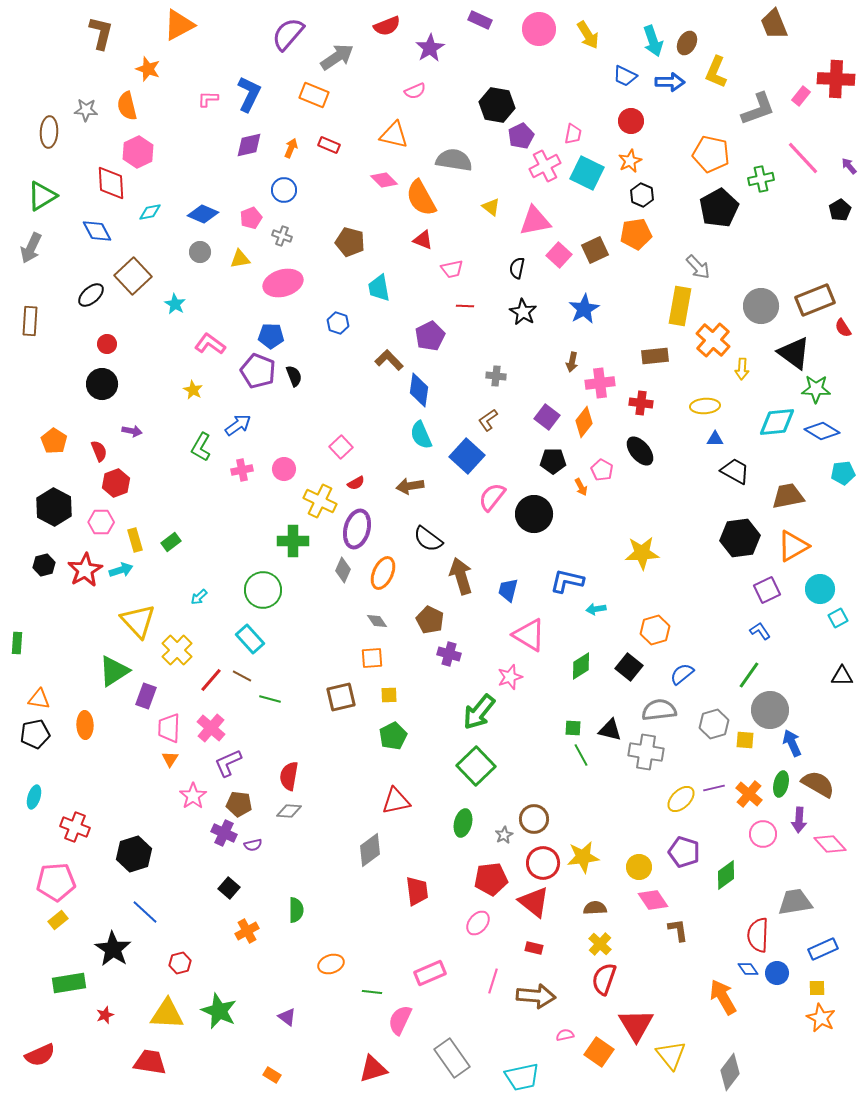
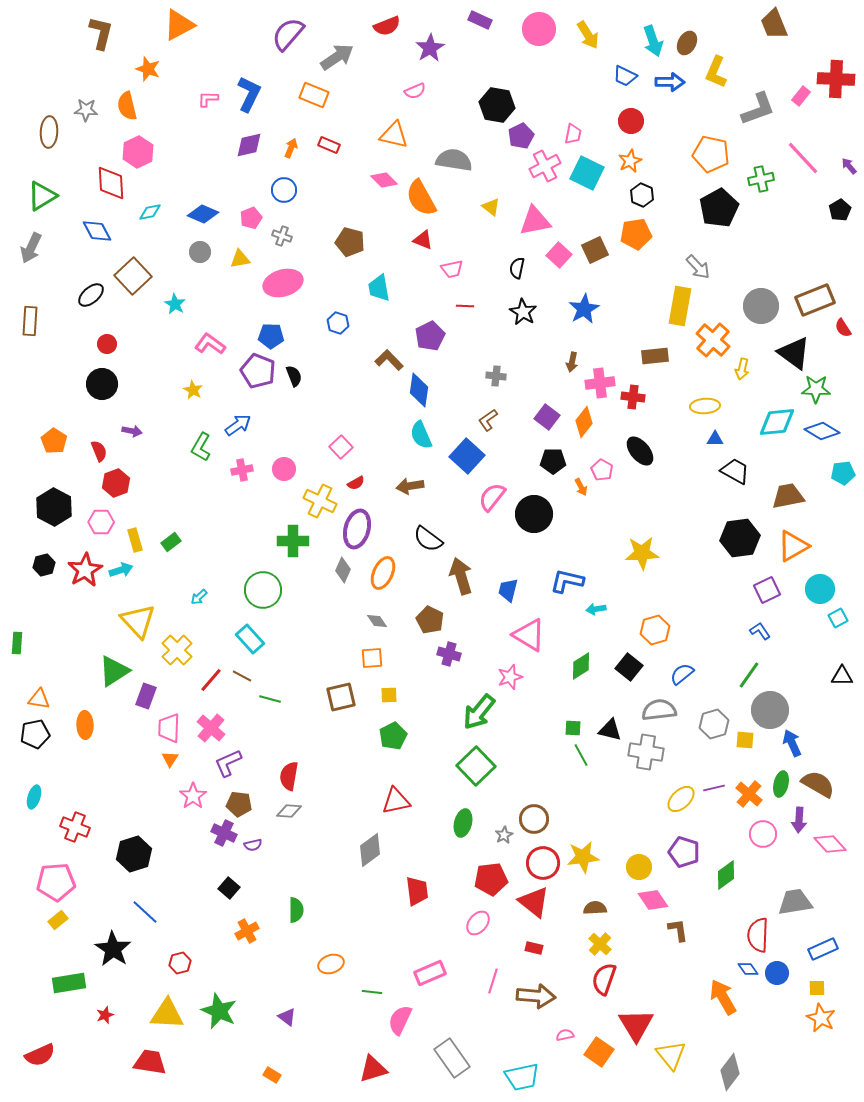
yellow arrow at (742, 369): rotated 10 degrees clockwise
red cross at (641, 403): moved 8 px left, 6 px up
